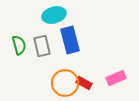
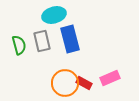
blue rectangle: moved 1 px up
gray rectangle: moved 5 px up
pink rectangle: moved 6 px left
